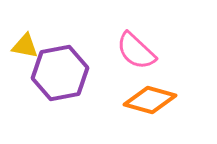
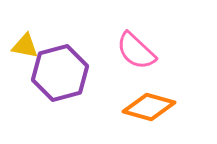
purple hexagon: rotated 4 degrees counterclockwise
orange diamond: moved 1 px left, 7 px down
